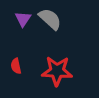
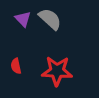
purple triangle: rotated 18 degrees counterclockwise
